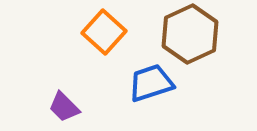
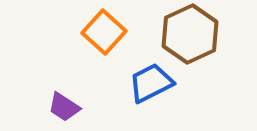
blue trapezoid: rotated 9 degrees counterclockwise
purple trapezoid: rotated 12 degrees counterclockwise
